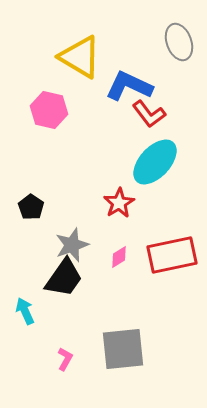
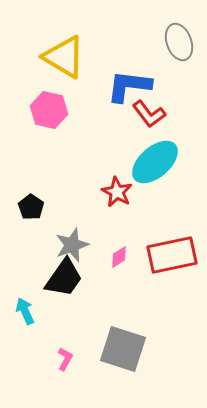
yellow triangle: moved 16 px left
blue L-shape: rotated 18 degrees counterclockwise
cyan ellipse: rotated 6 degrees clockwise
red star: moved 2 px left, 11 px up; rotated 12 degrees counterclockwise
gray square: rotated 24 degrees clockwise
